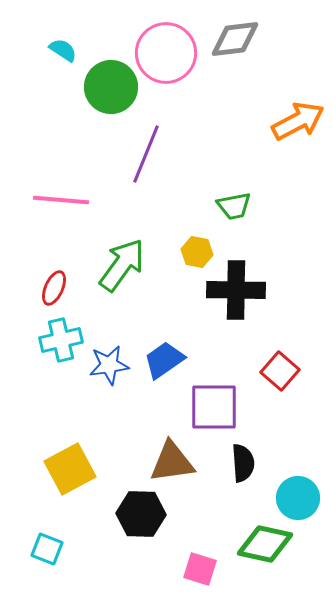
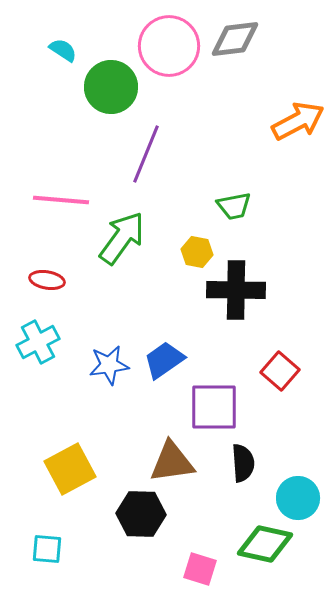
pink circle: moved 3 px right, 7 px up
green arrow: moved 27 px up
red ellipse: moved 7 px left, 8 px up; rotated 76 degrees clockwise
cyan cross: moved 23 px left, 2 px down; rotated 15 degrees counterclockwise
cyan square: rotated 16 degrees counterclockwise
